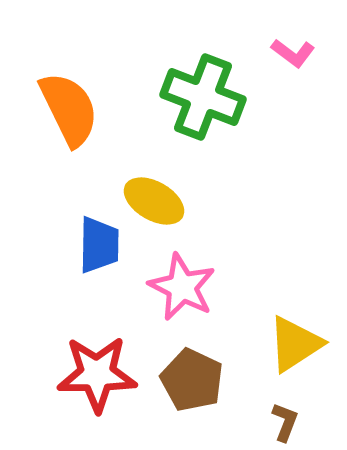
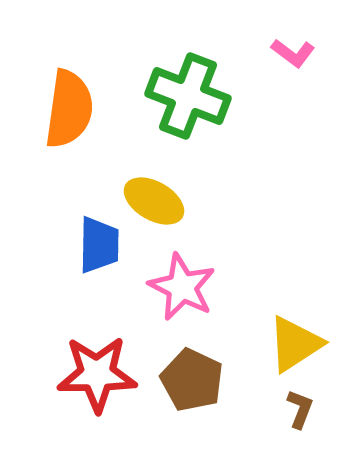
green cross: moved 15 px left, 1 px up
orange semicircle: rotated 34 degrees clockwise
brown L-shape: moved 15 px right, 13 px up
